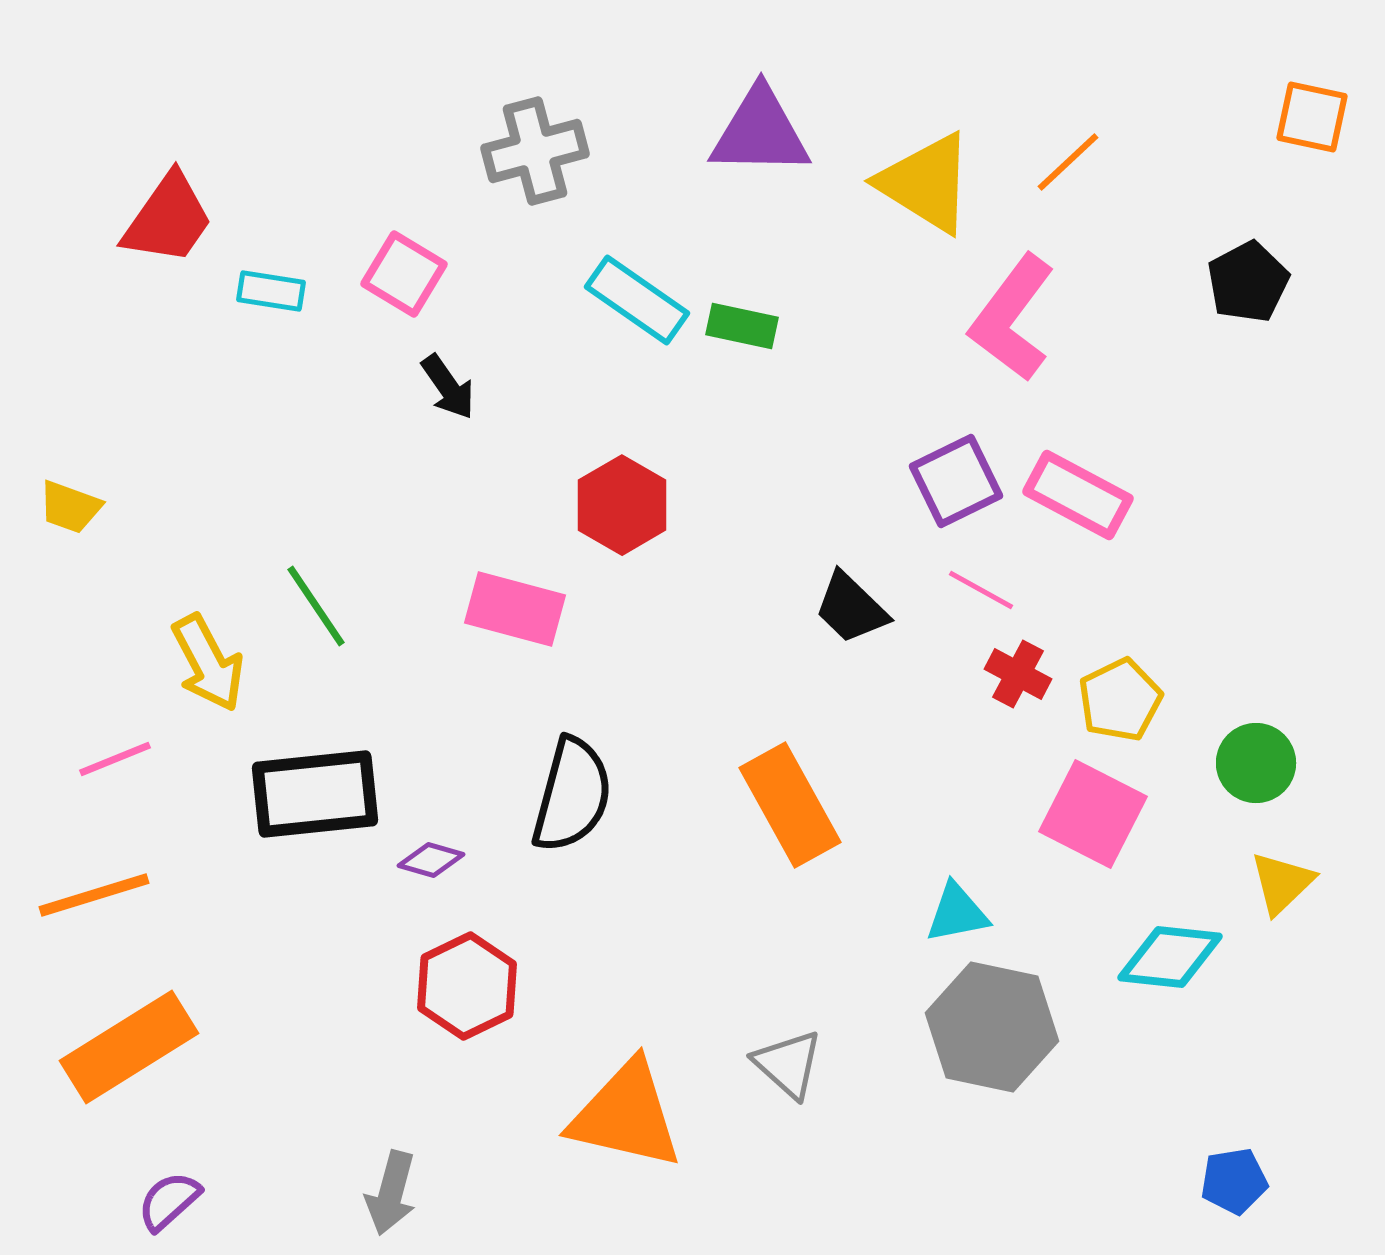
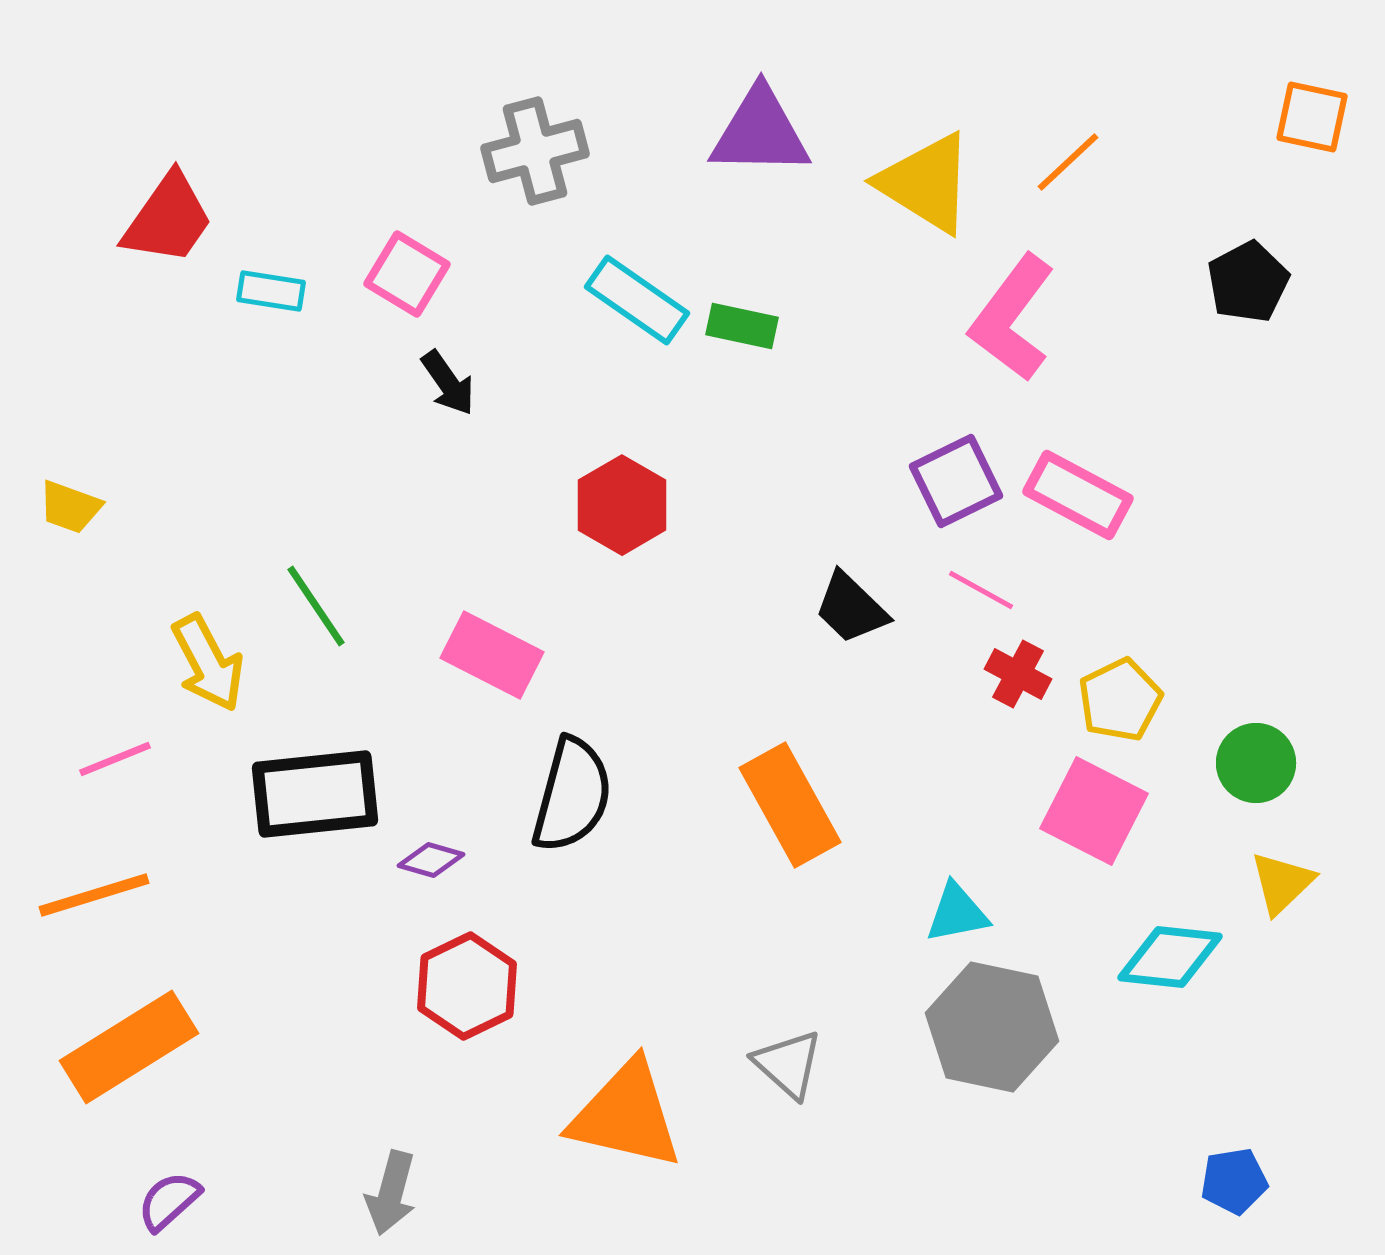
pink square at (404, 274): moved 3 px right
black arrow at (448, 387): moved 4 px up
pink rectangle at (515, 609): moved 23 px left, 46 px down; rotated 12 degrees clockwise
pink square at (1093, 814): moved 1 px right, 3 px up
